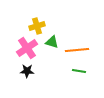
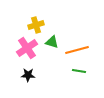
yellow cross: moved 1 px left, 1 px up
orange line: rotated 10 degrees counterclockwise
black star: moved 1 px right, 4 px down
